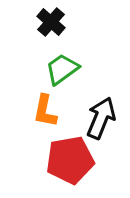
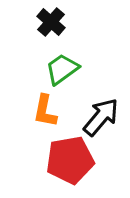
black arrow: moved 1 px up; rotated 18 degrees clockwise
